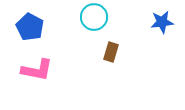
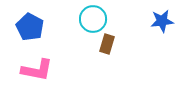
cyan circle: moved 1 px left, 2 px down
blue star: moved 1 px up
brown rectangle: moved 4 px left, 8 px up
